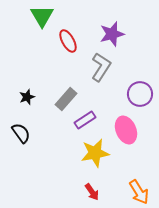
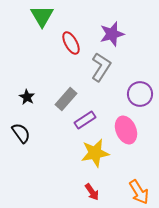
red ellipse: moved 3 px right, 2 px down
black star: rotated 21 degrees counterclockwise
